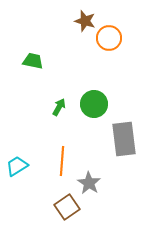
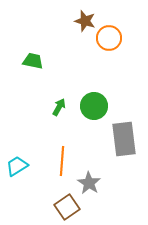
green circle: moved 2 px down
